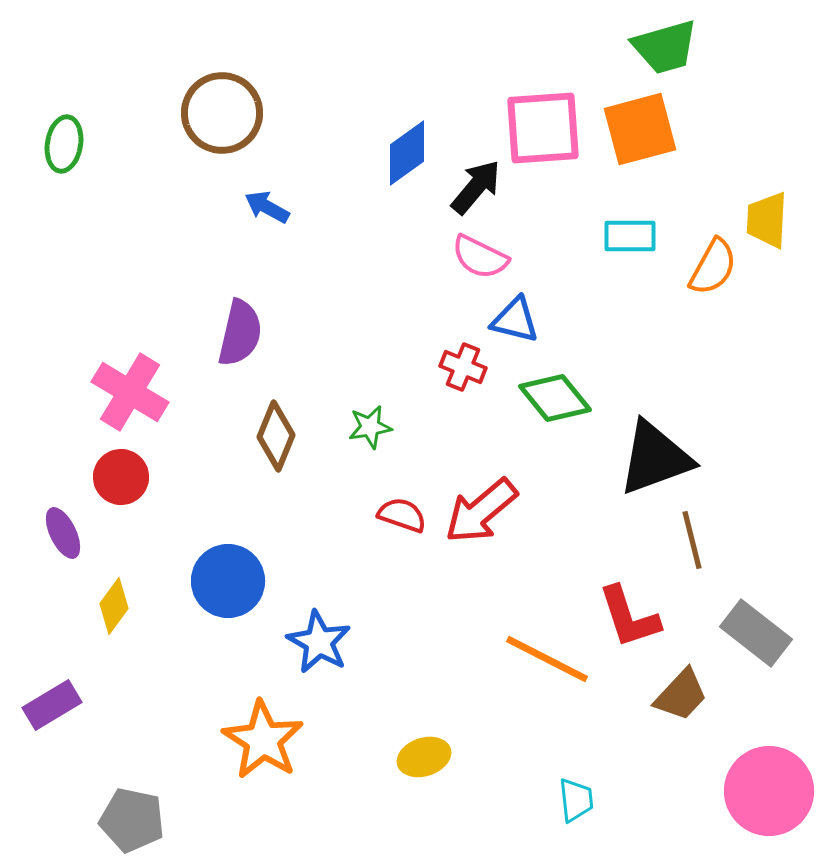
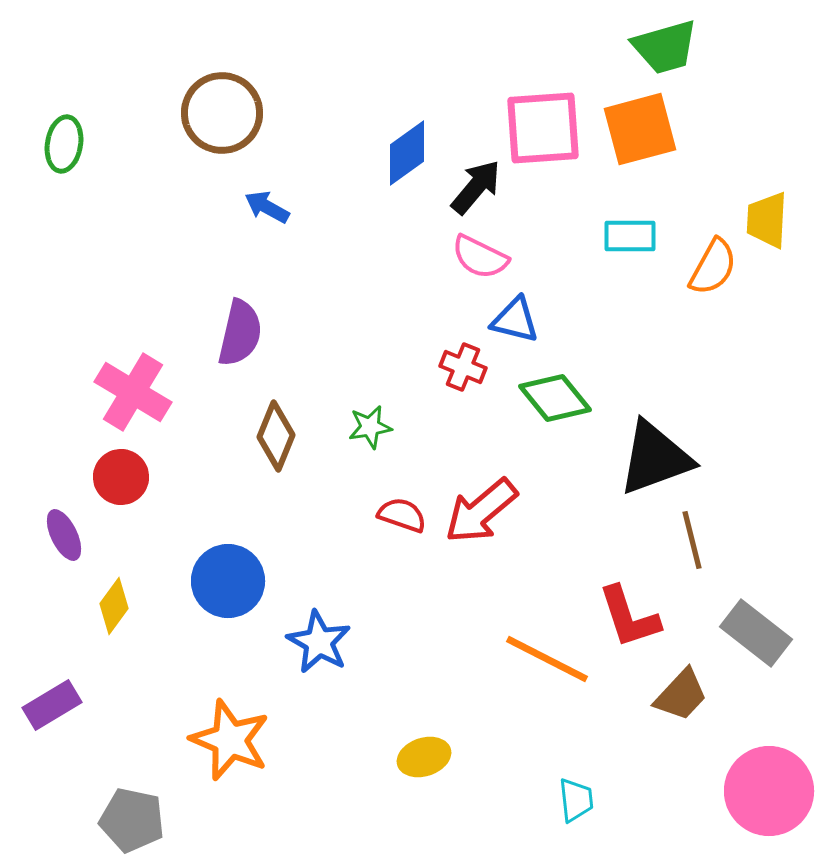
pink cross: moved 3 px right
purple ellipse: moved 1 px right, 2 px down
orange star: moved 33 px left; rotated 10 degrees counterclockwise
